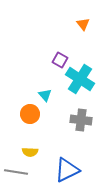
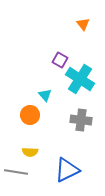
orange circle: moved 1 px down
